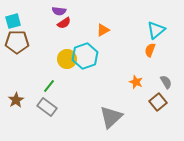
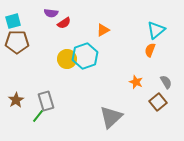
purple semicircle: moved 8 px left, 2 px down
green line: moved 11 px left, 30 px down
gray rectangle: moved 1 px left, 6 px up; rotated 36 degrees clockwise
